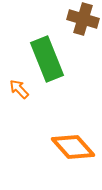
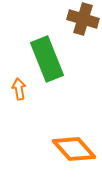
orange arrow: rotated 35 degrees clockwise
orange diamond: moved 1 px right, 2 px down
